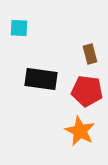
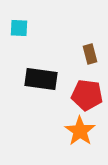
red pentagon: moved 4 px down
orange star: rotated 8 degrees clockwise
